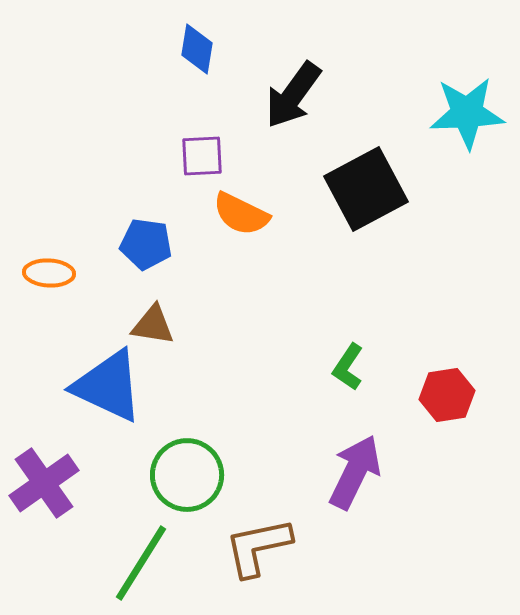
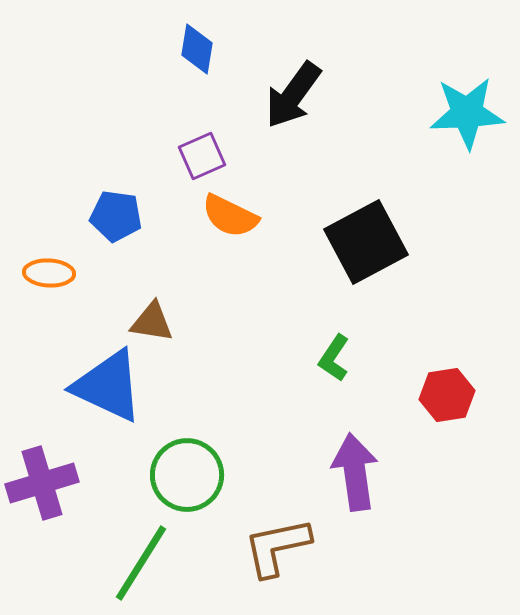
purple square: rotated 21 degrees counterclockwise
black square: moved 53 px down
orange semicircle: moved 11 px left, 2 px down
blue pentagon: moved 30 px left, 28 px up
brown triangle: moved 1 px left, 3 px up
green L-shape: moved 14 px left, 9 px up
purple arrow: rotated 34 degrees counterclockwise
purple cross: moved 2 px left; rotated 18 degrees clockwise
brown L-shape: moved 19 px right
